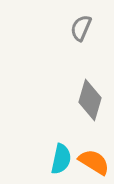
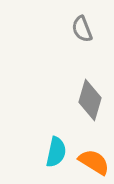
gray semicircle: moved 1 px right, 1 px down; rotated 44 degrees counterclockwise
cyan semicircle: moved 5 px left, 7 px up
